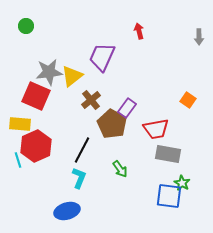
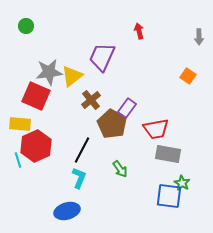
orange square: moved 24 px up
